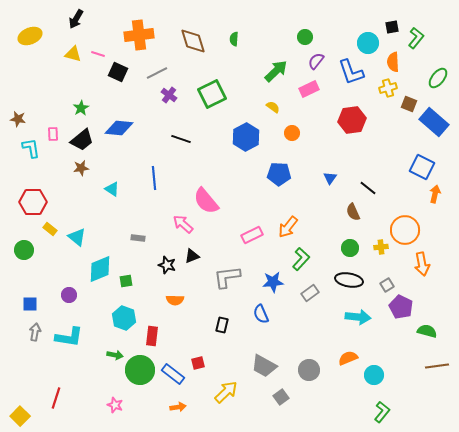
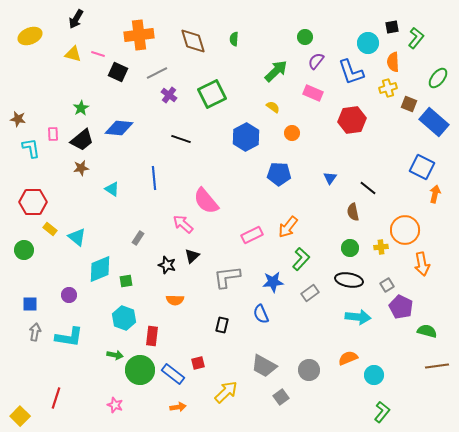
pink rectangle at (309, 89): moved 4 px right, 4 px down; rotated 48 degrees clockwise
brown semicircle at (353, 212): rotated 12 degrees clockwise
gray rectangle at (138, 238): rotated 64 degrees counterclockwise
black triangle at (192, 256): rotated 21 degrees counterclockwise
